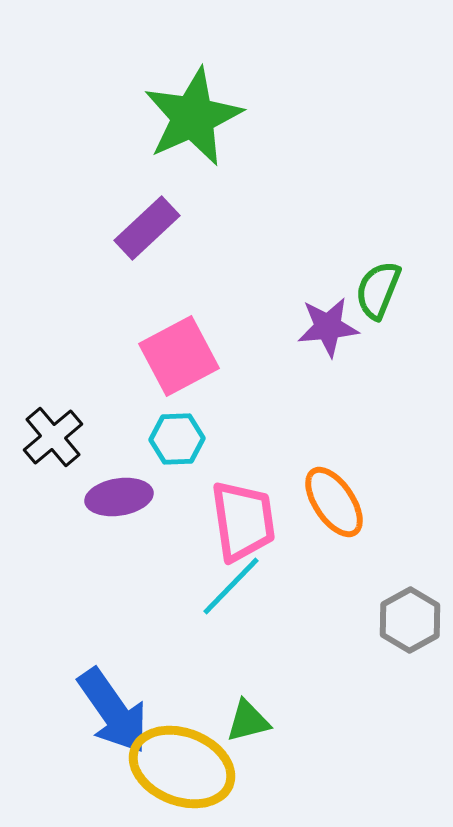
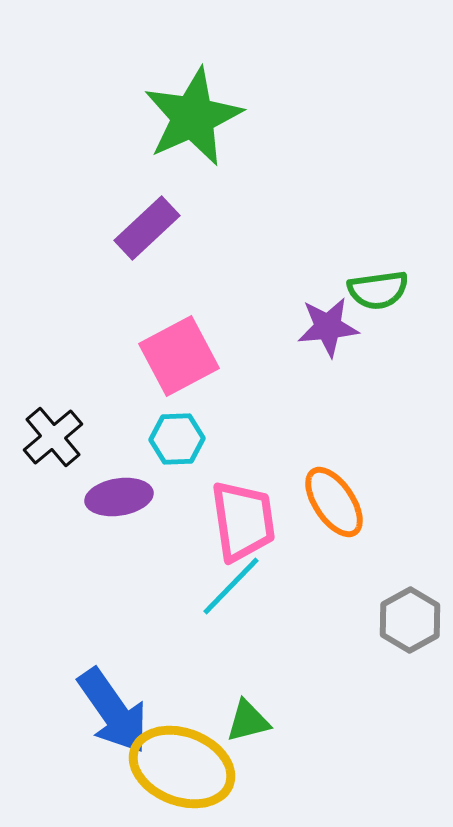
green semicircle: rotated 120 degrees counterclockwise
